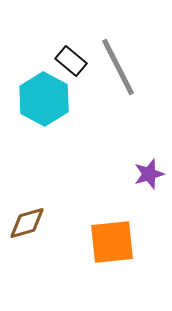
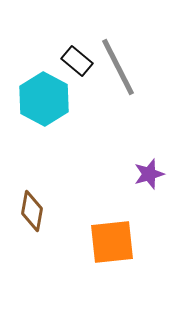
black rectangle: moved 6 px right
brown diamond: moved 5 px right, 12 px up; rotated 63 degrees counterclockwise
